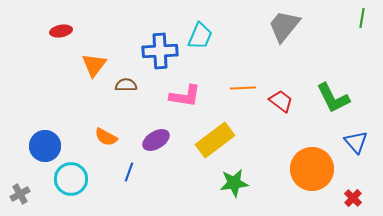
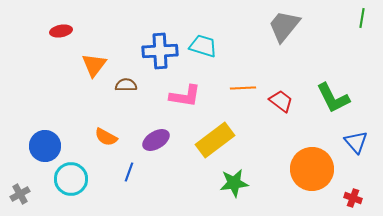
cyan trapezoid: moved 3 px right, 10 px down; rotated 96 degrees counterclockwise
red cross: rotated 24 degrees counterclockwise
